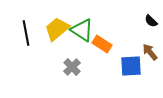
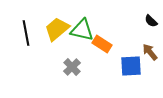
green triangle: rotated 20 degrees counterclockwise
